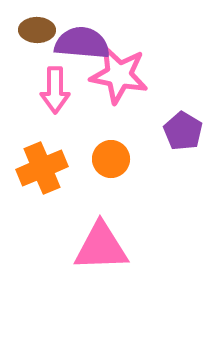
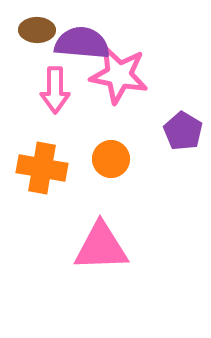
orange cross: rotated 33 degrees clockwise
